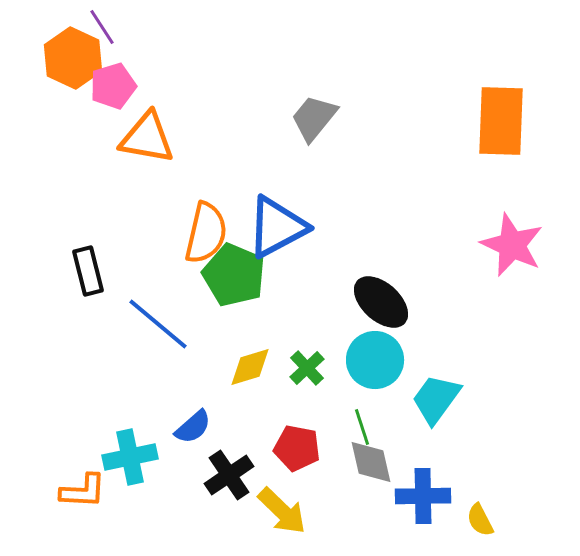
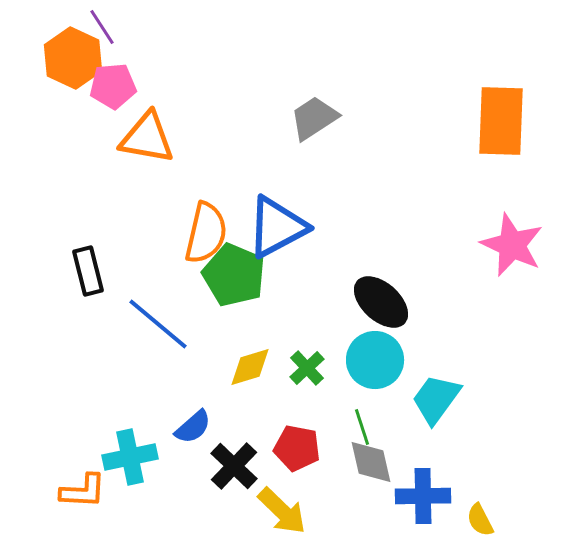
pink pentagon: rotated 12 degrees clockwise
gray trapezoid: rotated 18 degrees clockwise
black cross: moved 5 px right, 9 px up; rotated 12 degrees counterclockwise
